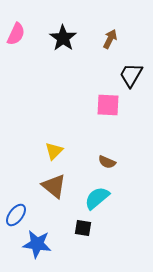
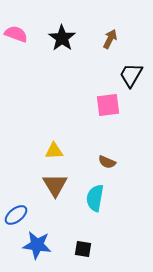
pink semicircle: rotated 95 degrees counterclockwise
black star: moved 1 px left
pink square: rotated 10 degrees counterclockwise
yellow triangle: rotated 42 degrees clockwise
brown triangle: moved 1 px right, 1 px up; rotated 20 degrees clockwise
cyan semicircle: moved 2 px left; rotated 40 degrees counterclockwise
blue ellipse: rotated 15 degrees clockwise
black square: moved 21 px down
blue star: moved 1 px down
